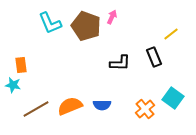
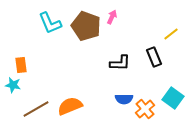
blue semicircle: moved 22 px right, 6 px up
